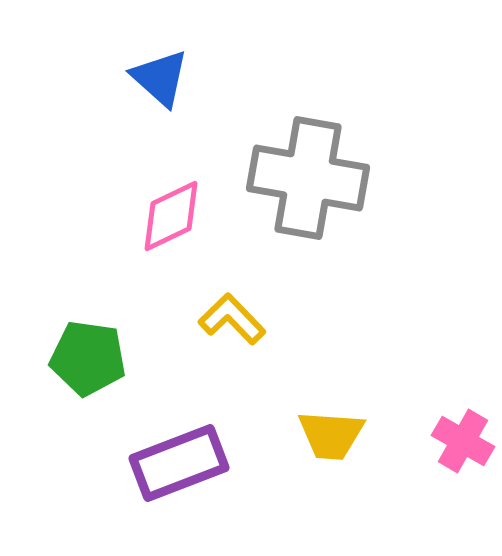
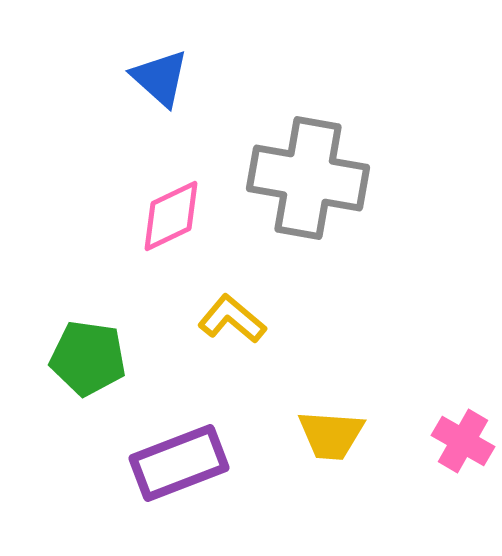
yellow L-shape: rotated 6 degrees counterclockwise
